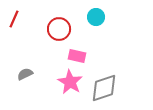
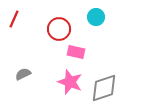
pink rectangle: moved 1 px left, 4 px up
gray semicircle: moved 2 px left
pink star: rotated 10 degrees counterclockwise
